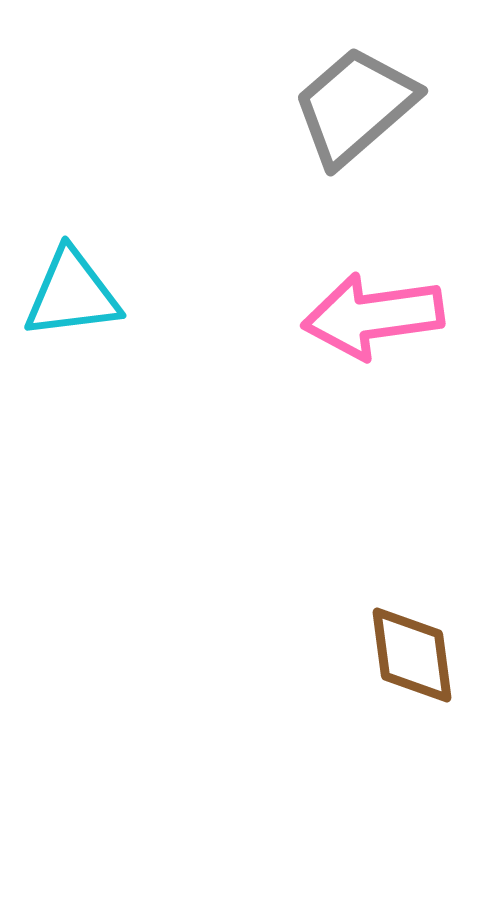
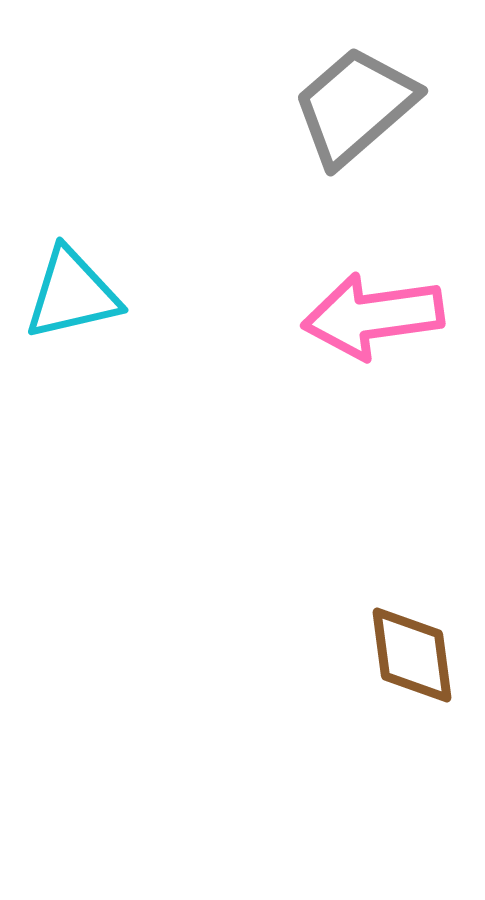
cyan triangle: rotated 6 degrees counterclockwise
